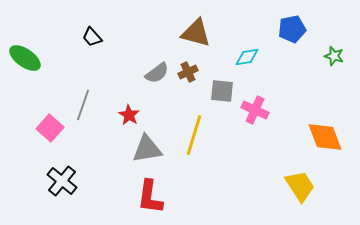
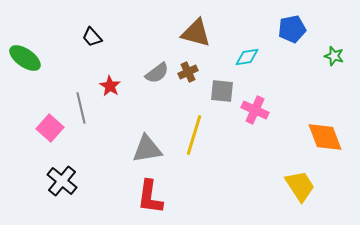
gray line: moved 2 px left, 3 px down; rotated 32 degrees counterclockwise
red star: moved 19 px left, 29 px up
